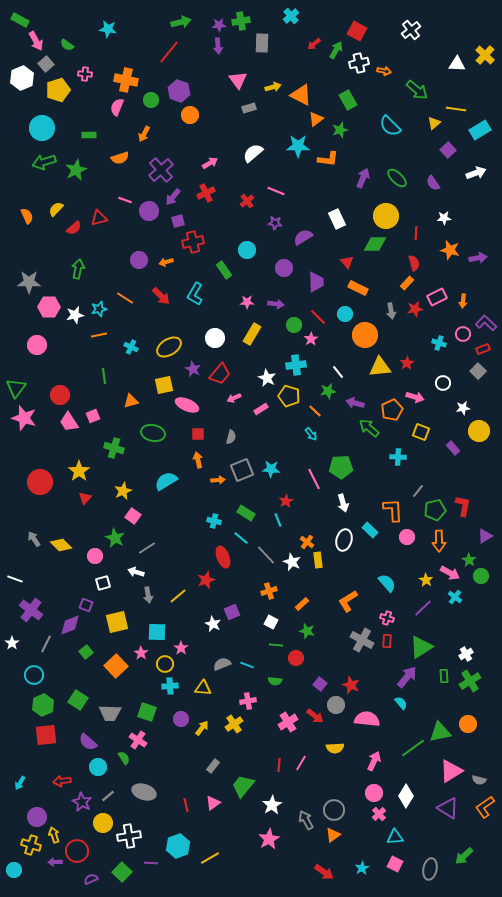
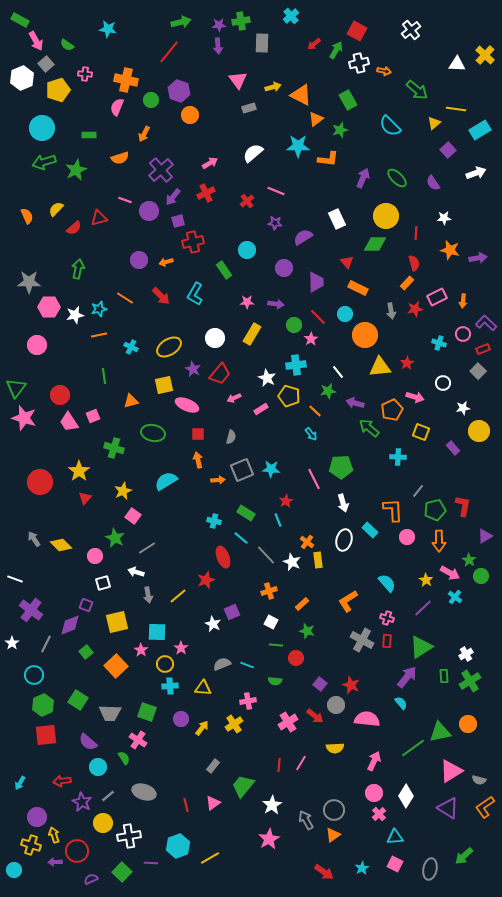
pink star at (141, 653): moved 3 px up
